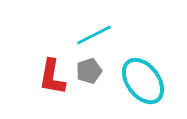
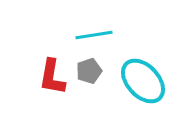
cyan line: rotated 18 degrees clockwise
cyan ellipse: rotated 6 degrees counterclockwise
